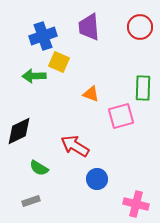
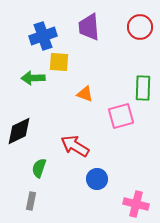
yellow square: rotated 20 degrees counterclockwise
green arrow: moved 1 px left, 2 px down
orange triangle: moved 6 px left
green semicircle: rotated 78 degrees clockwise
gray rectangle: rotated 60 degrees counterclockwise
